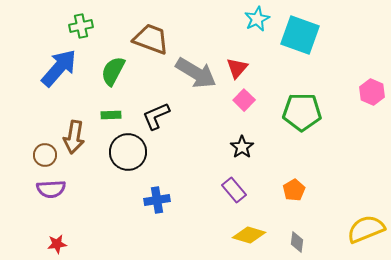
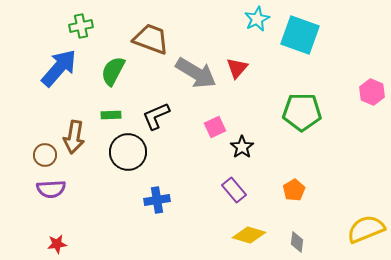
pink square: moved 29 px left, 27 px down; rotated 20 degrees clockwise
